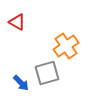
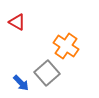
orange cross: rotated 20 degrees counterclockwise
gray square: rotated 25 degrees counterclockwise
